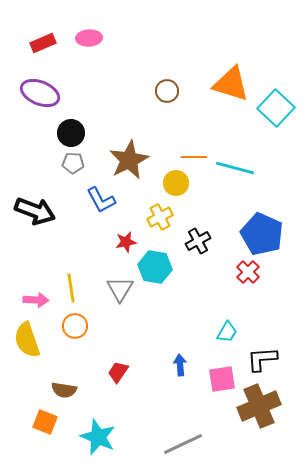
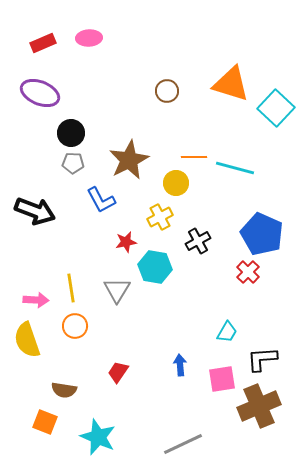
gray triangle: moved 3 px left, 1 px down
